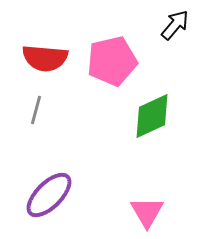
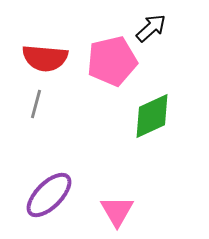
black arrow: moved 24 px left, 3 px down; rotated 8 degrees clockwise
gray line: moved 6 px up
pink triangle: moved 30 px left, 1 px up
